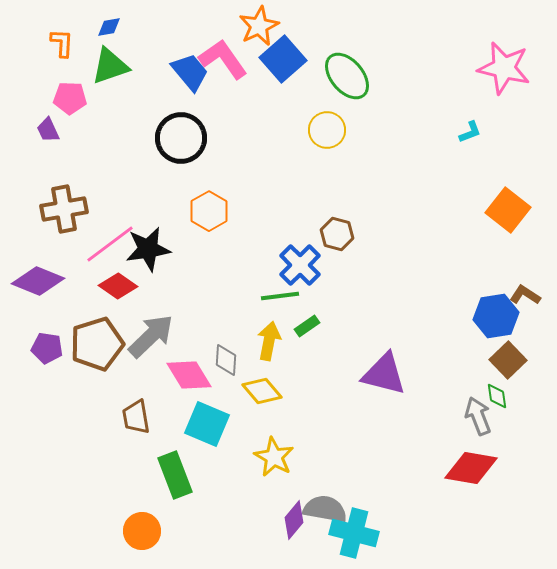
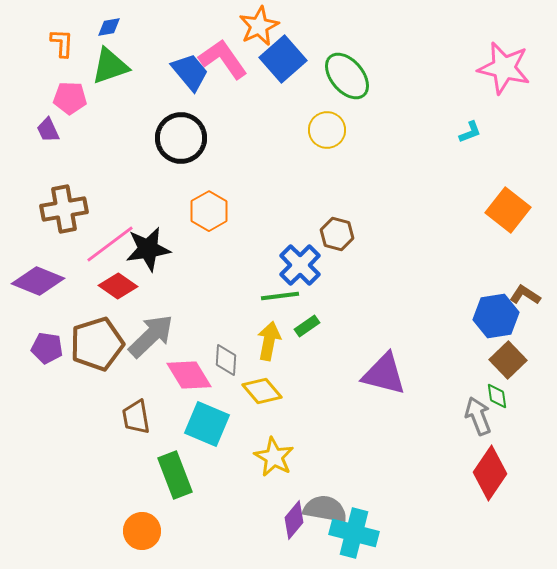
red diamond at (471, 468): moved 19 px right, 5 px down; rotated 66 degrees counterclockwise
